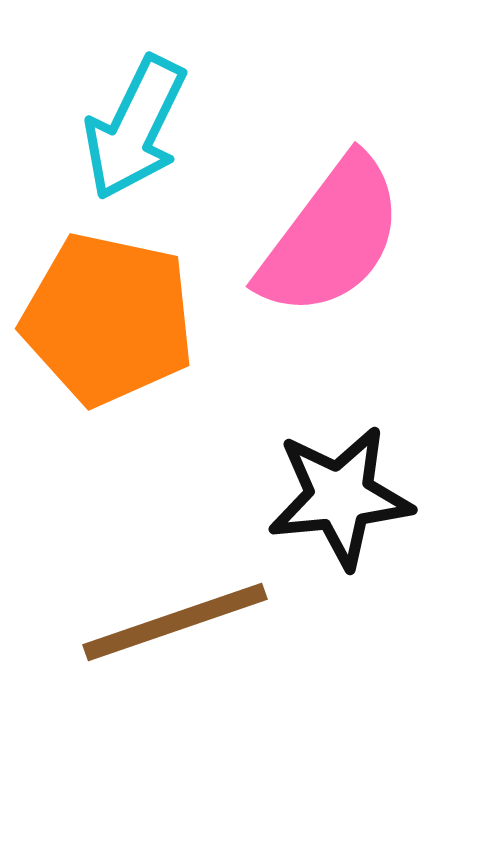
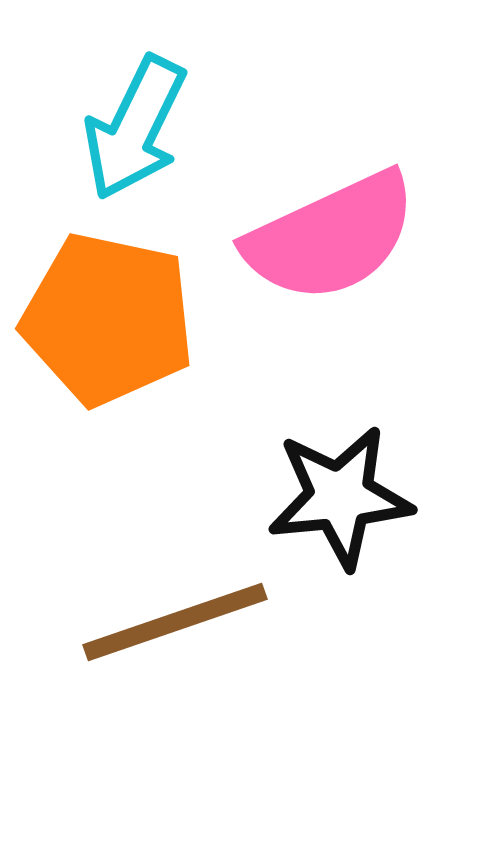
pink semicircle: rotated 28 degrees clockwise
